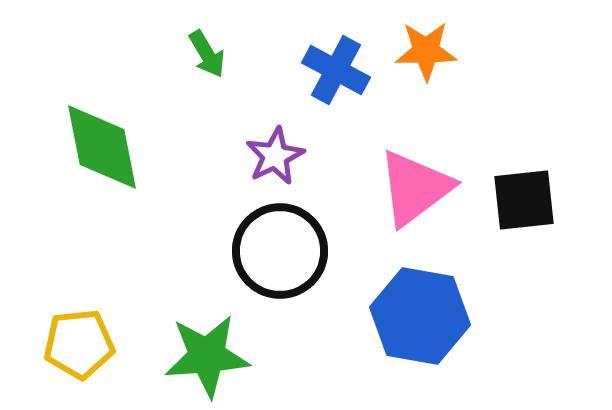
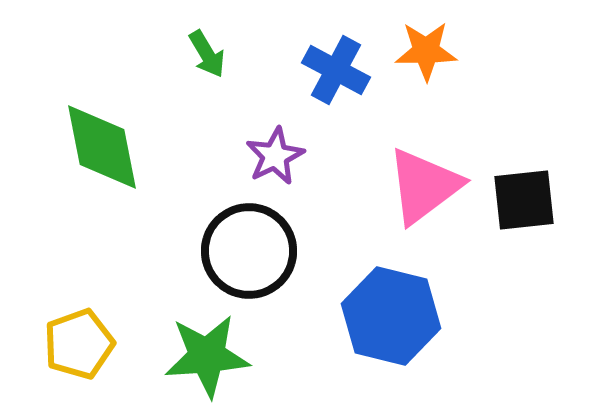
pink triangle: moved 9 px right, 2 px up
black circle: moved 31 px left
blue hexagon: moved 29 px left; rotated 4 degrees clockwise
yellow pentagon: rotated 14 degrees counterclockwise
